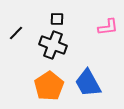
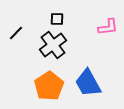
black cross: rotated 32 degrees clockwise
